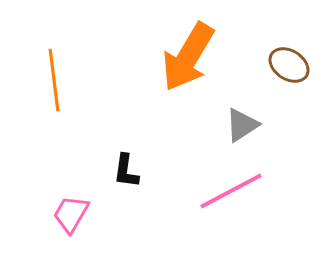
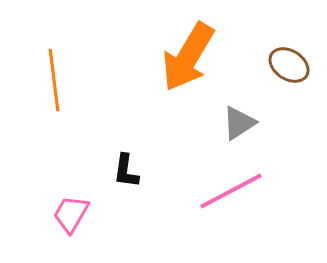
gray triangle: moved 3 px left, 2 px up
